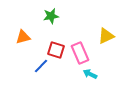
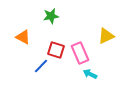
orange triangle: rotated 42 degrees clockwise
